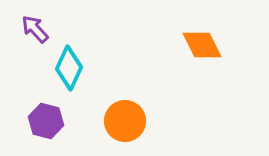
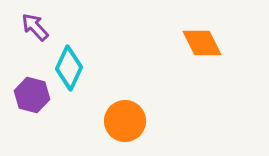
purple arrow: moved 2 px up
orange diamond: moved 2 px up
purple hexagon: moved 14 px left, 26 px up
